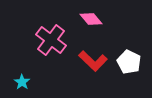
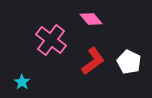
red L-shape: rotated 80 degrees counterclockwise
